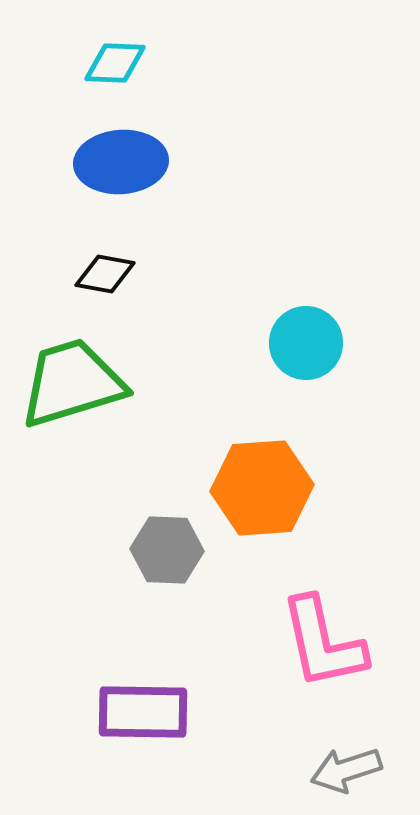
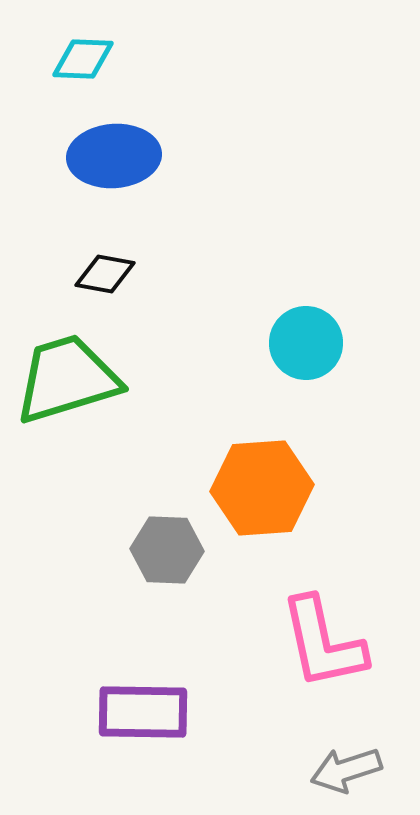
cyan diamond: moved 32 px left, 4 px up
blue ellipse: moved 7 px left, 6 px up
green trapezoid: moved 5 px left, 4 px up
